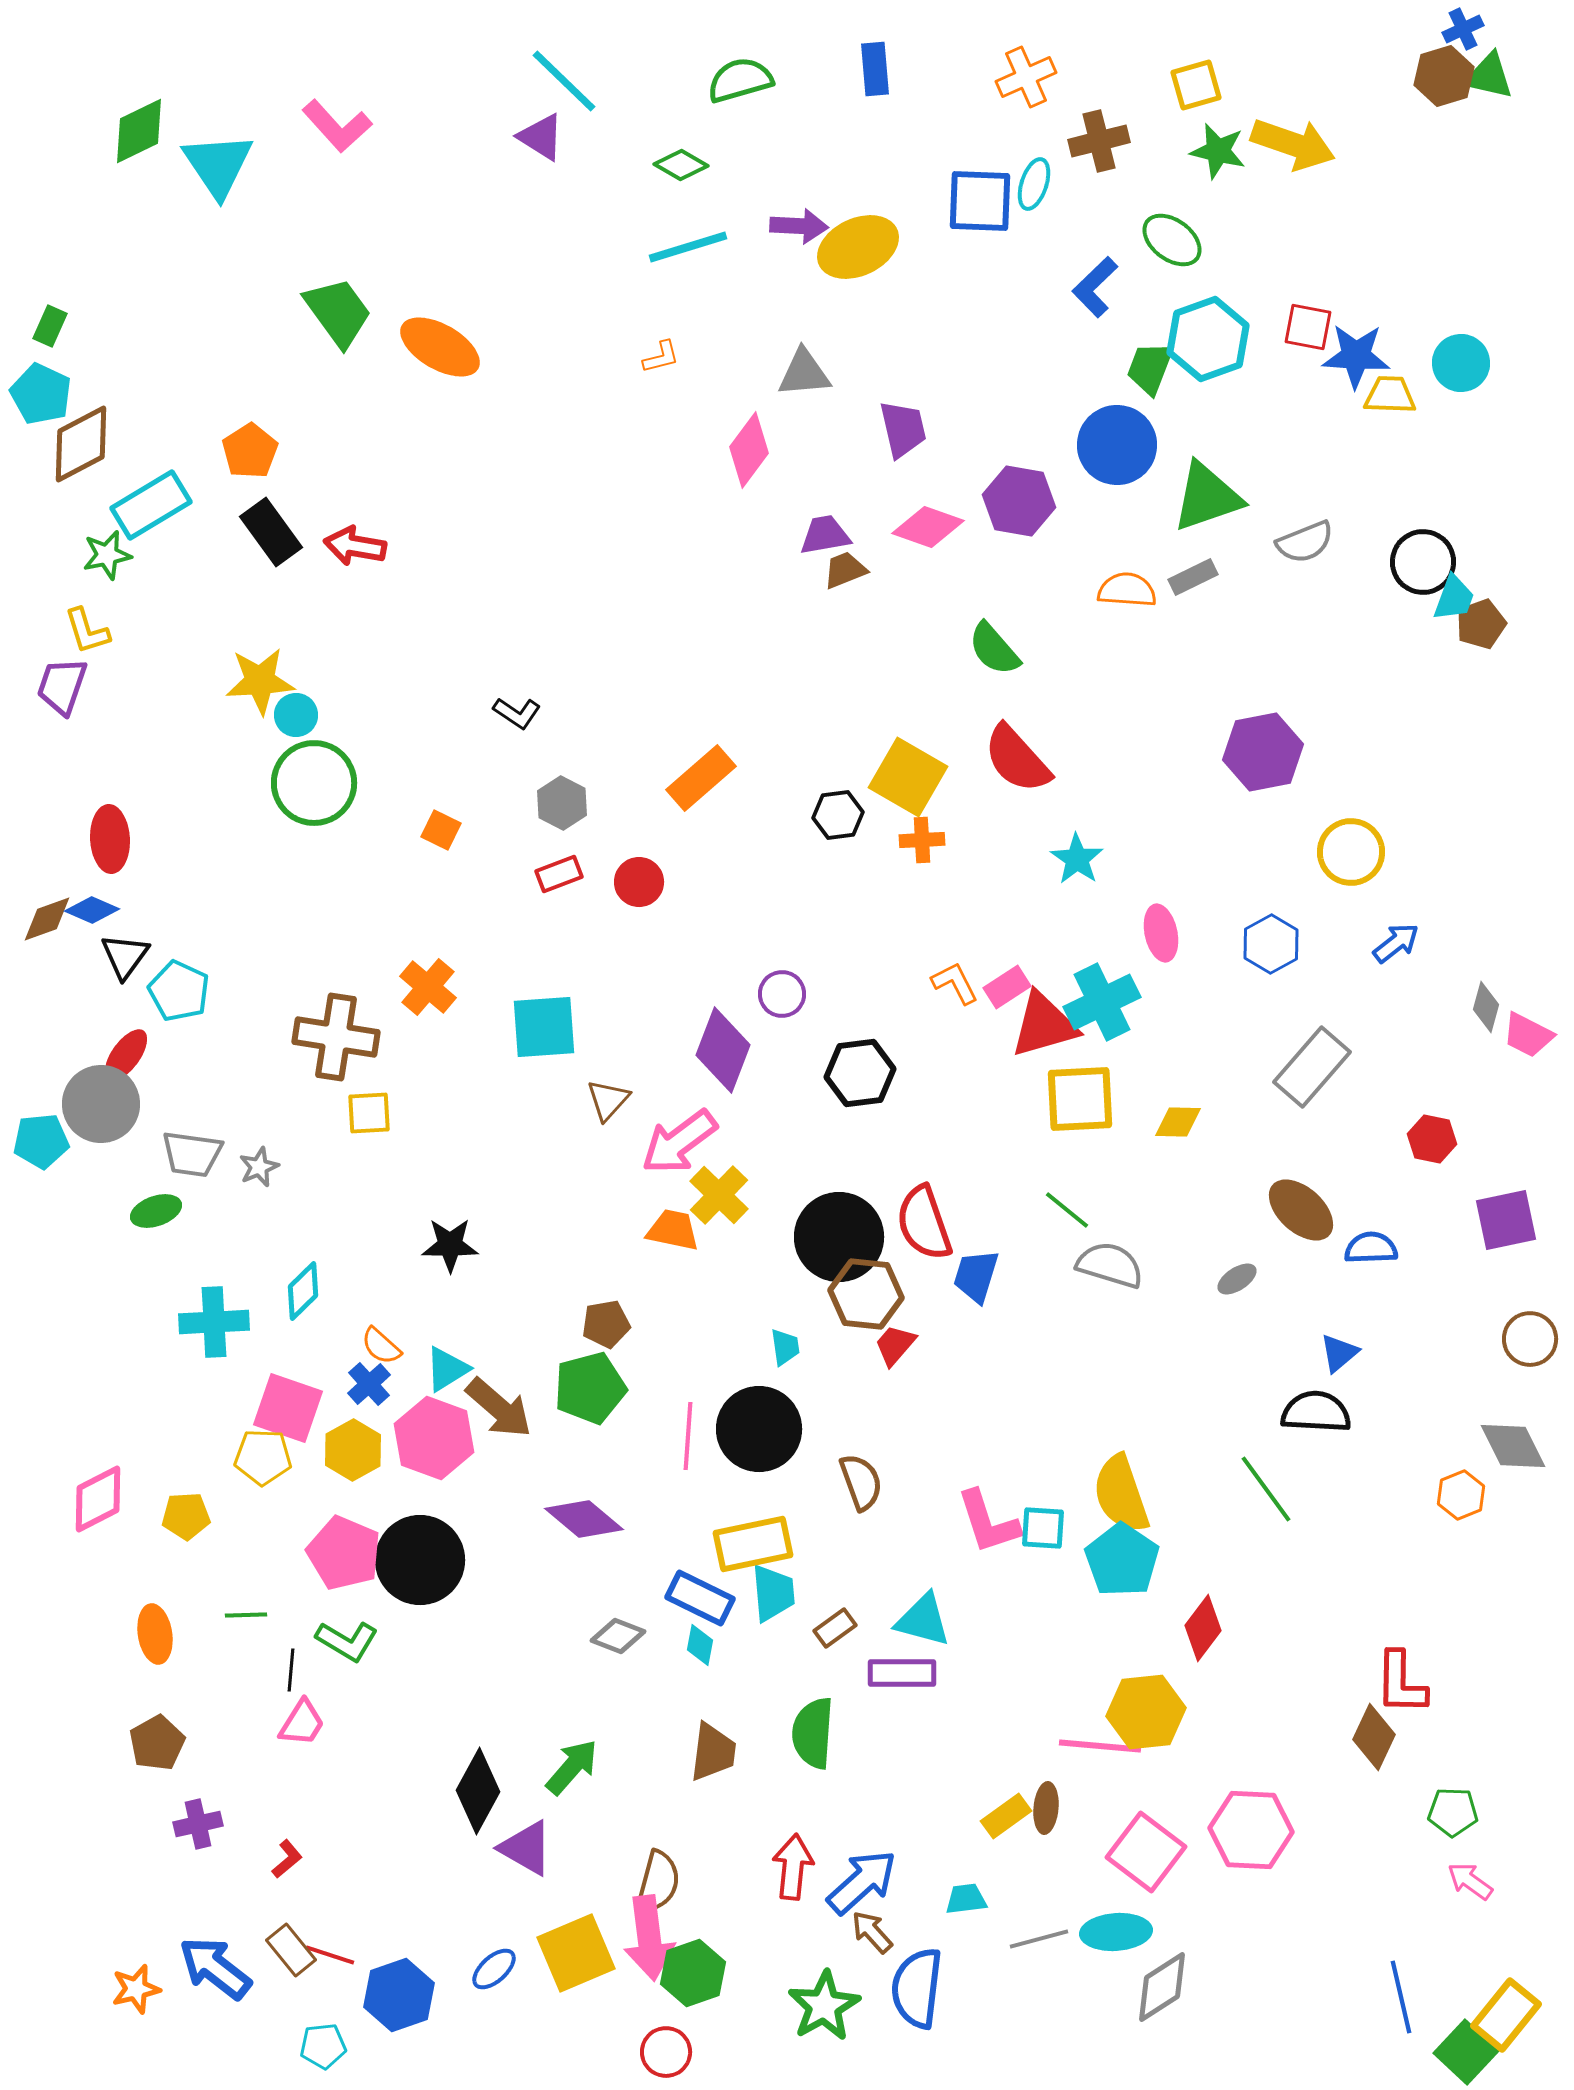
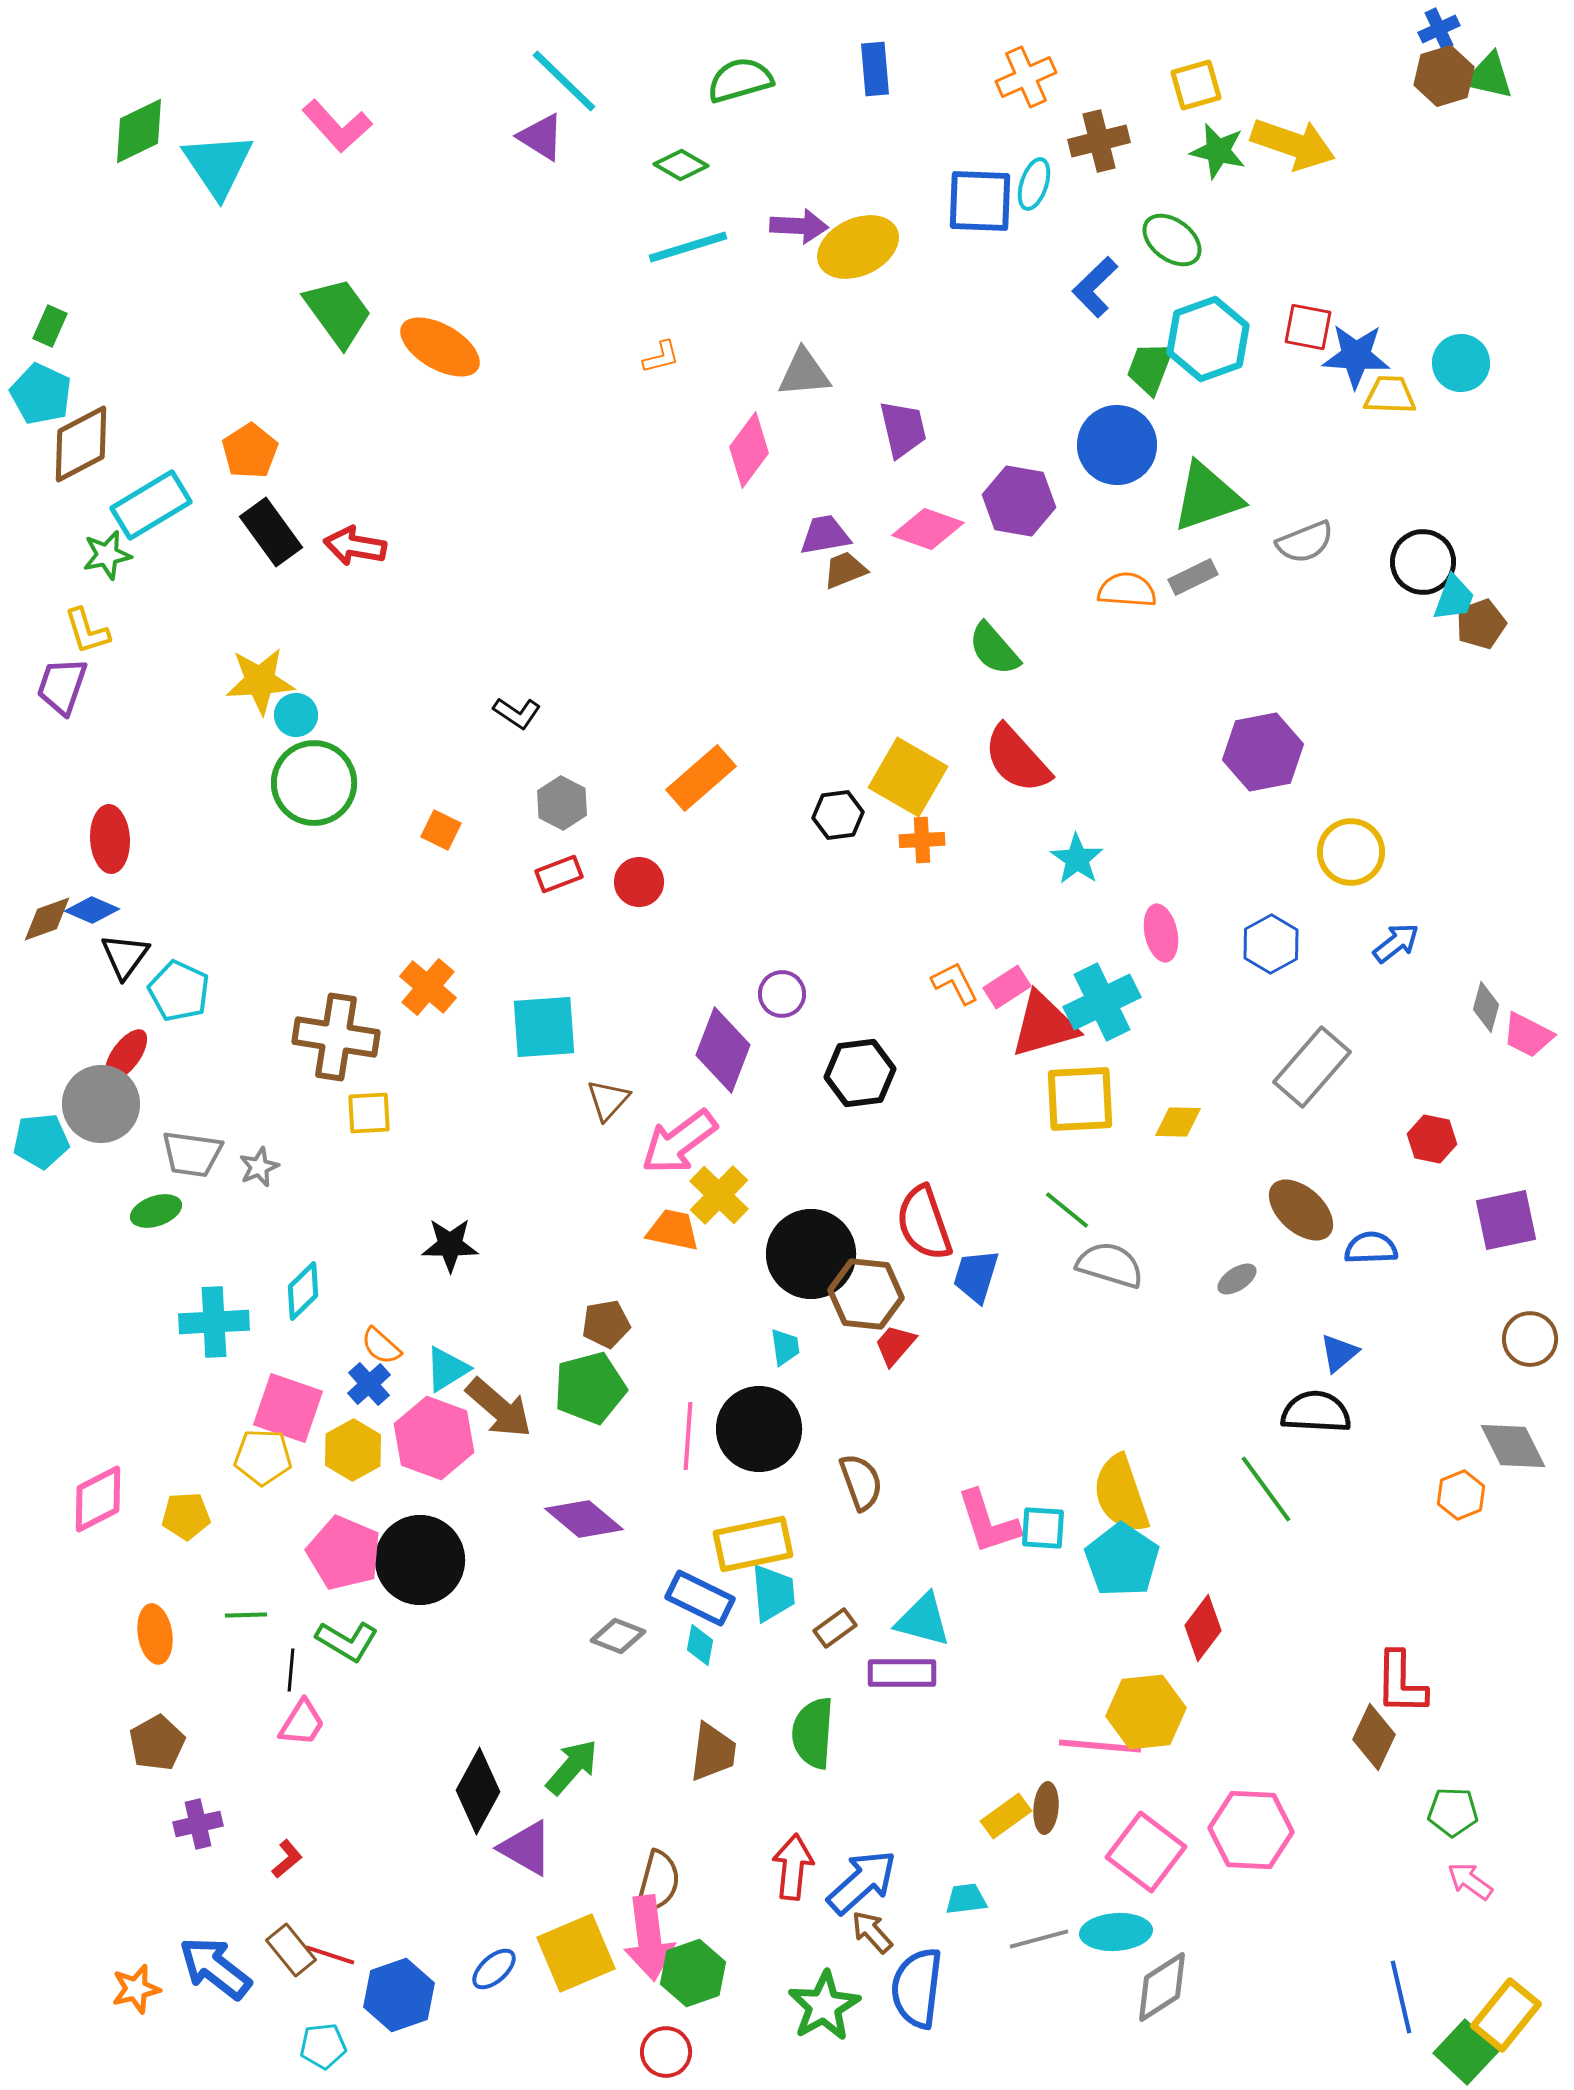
blue cross at (1463, 29): moved 24 px left
pink diamond at (928, 527): moved 2 px down
black circle at (839, 1237): moved 28 px left, 17 px down
